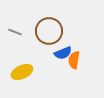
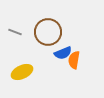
brown circle: moved 1 px left, 1 px down
